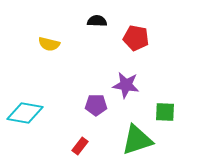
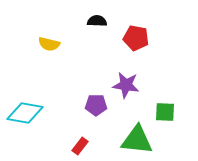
green triangle: rotated 24 degrees clockwise
